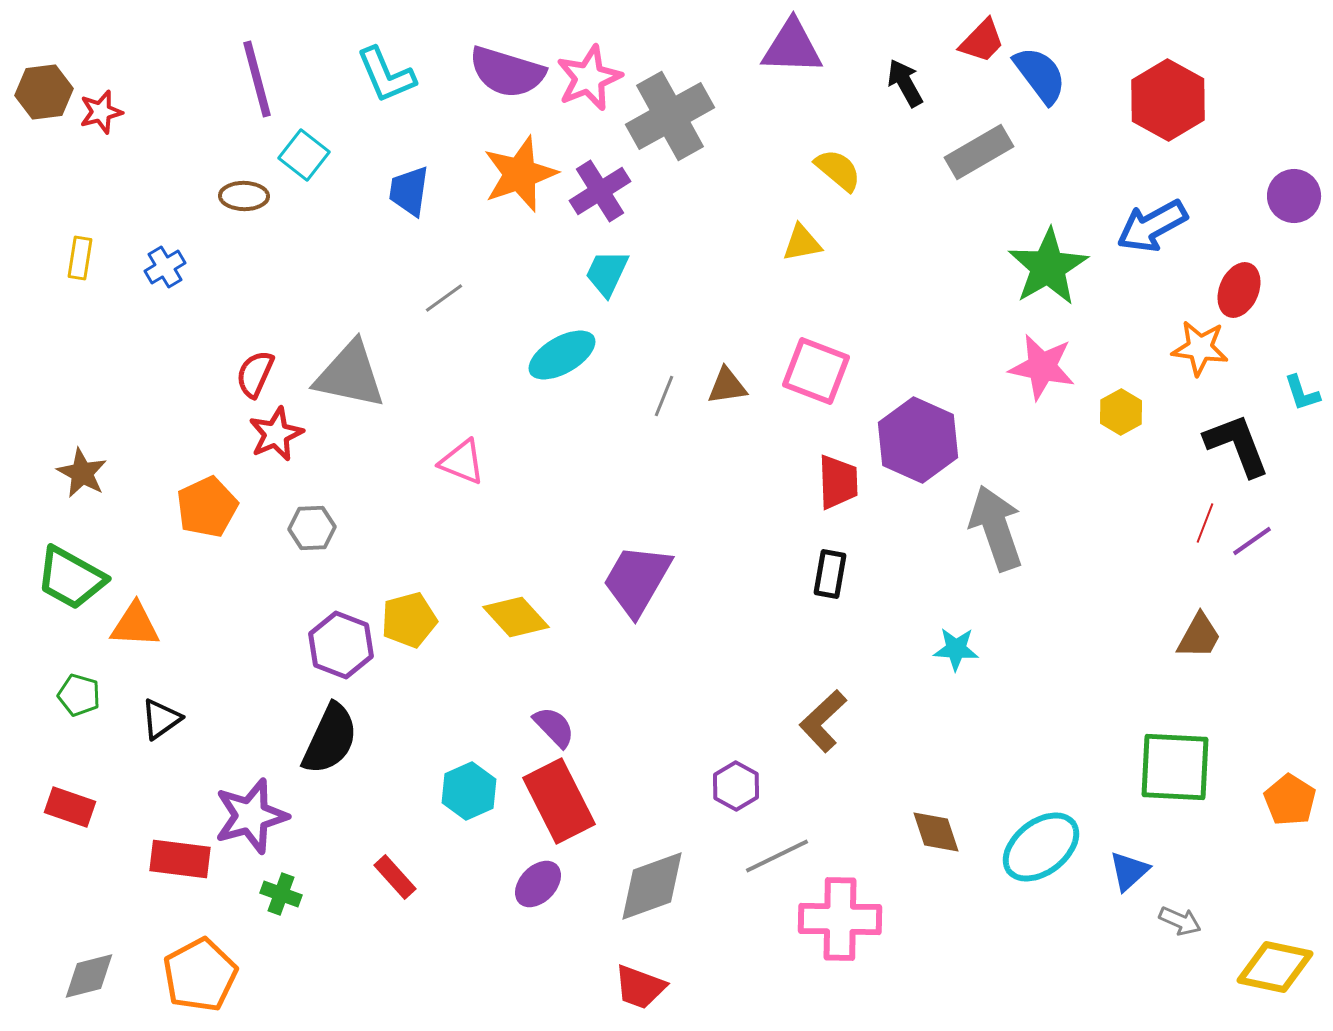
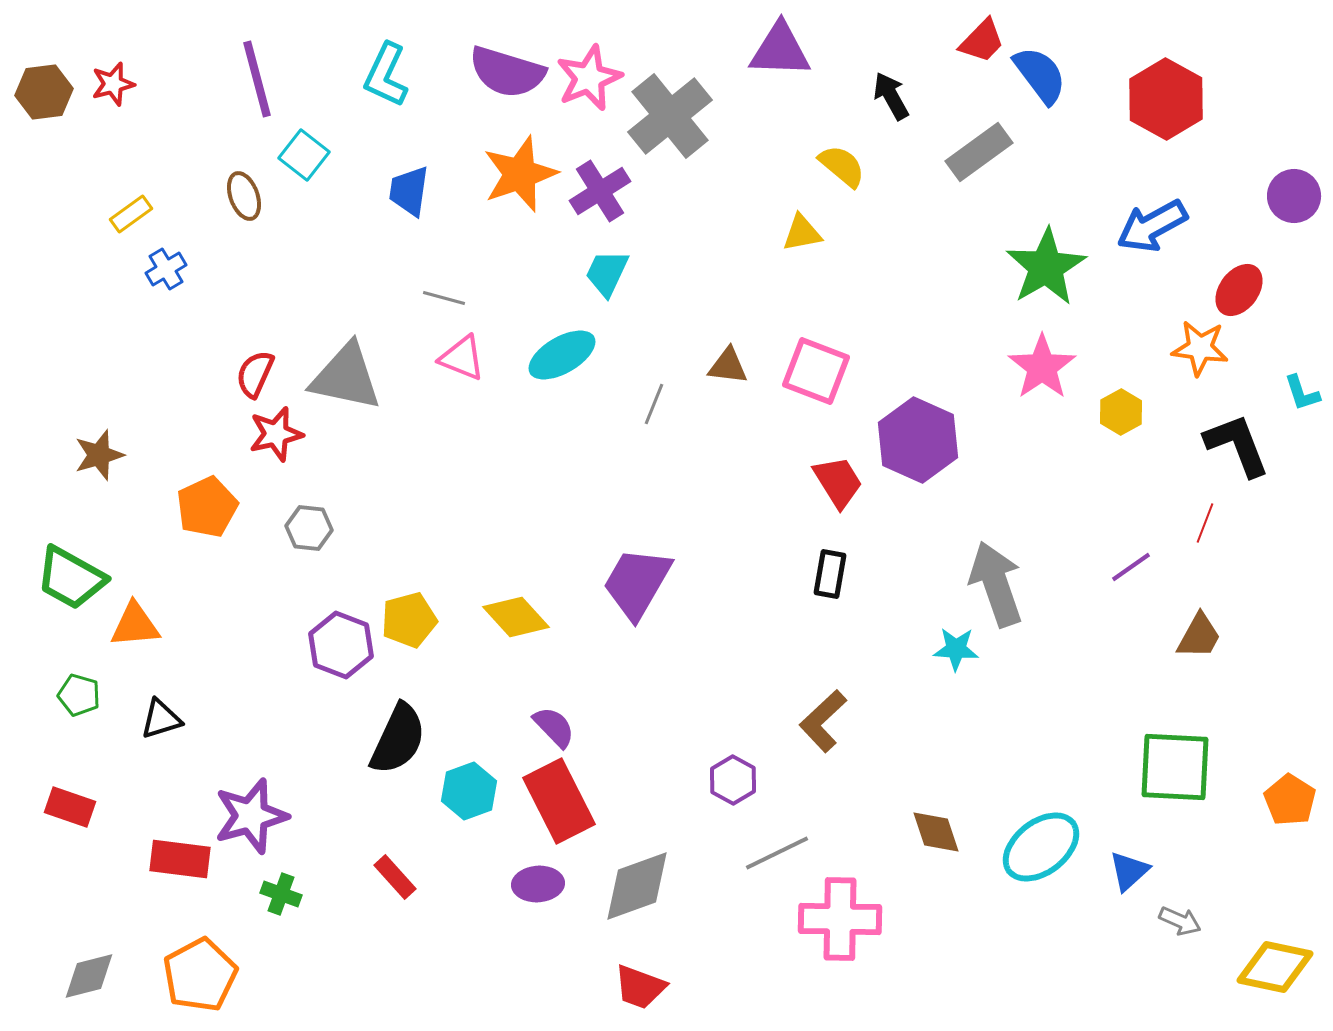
purple triangle at (792, 47): moved 12 px left, 3 px down
cyan L-shape at (386, 75): rotated 48 degrees clockwise
black arrow at (905, 83): moved 14 px left, 13 px down
red hexagon at (1168, 100): moved 2 px left, 1 px up
red star at (101, 112): moved 12 px right, 28 px up
gray cross at (670, 116): rotated 10 degrees counterclockwise
gray rectangle at (979, 152): rotated 6 degrees counterclockwise
yellow semicircle at (838, 170): moved 4 px right, 4 px up
brown ellipse at (244, 196): rotated 69 degrees clockwise
yellow triangle at (802, 243): moved 10 px up
yellow rectangle at (80, 258): moved 51 px right, 44 px up; rotated 45 degrees clockwise
blue cross at (165, 267): moved 1 px right, 2 px down
green star at (1048, 267): moved 2 px left
red ellipse at (1239, 290): rotated 14 degrees clockwise
gray line at (444, 298): rotated 51 degrees clockwise
pink star at (1042, 367): rotated 26 degrees clockwise
gray triangle at (350, 375): moved 4 px left, 2 px down
brown triangle at (727, 386): moved 1 px right, 20 px up; rotated 15 degrees clockwise
gray line at (664, 396): moved 10 px left, 8 px down
red star at (276, 434): rotated 10 degrees clockwise
pink triangle at (462, 462): moved 104 px up
brown star at (82, 473): moved 17 px right, 18 px up; rotated 27 degrees clockwise
red trapezoid at (838, 482): rotated 30 degrees counterclockwise
gray hexagon at (312, 528): moved 3 px left; rotated 9 degrees clockwise
gray arrow at (996, 528): moved 56 px down
purple line at (1252, 541): moved 121 px left, 26 px down
purple trapezoid at (637, 580): moved 3 px down
orange triangle at (135, 625): rotated 8 degrees counterclockwise
black triangle at (161, 719): rotated 18 degrees clockwise
black semicircle at (330, 739): moved 68 px right
purple hexagon at (736, 786): moved 3 px left, 6 px up
cyan hexagon at (469, 791): rotated 4 degrees clockwise
gray line at (777, 856): moved 3 px up
purple ellipse at (538, 884): rotated 42 degrees clockwise
gray diamond at (652, 886): moved 15 px left
